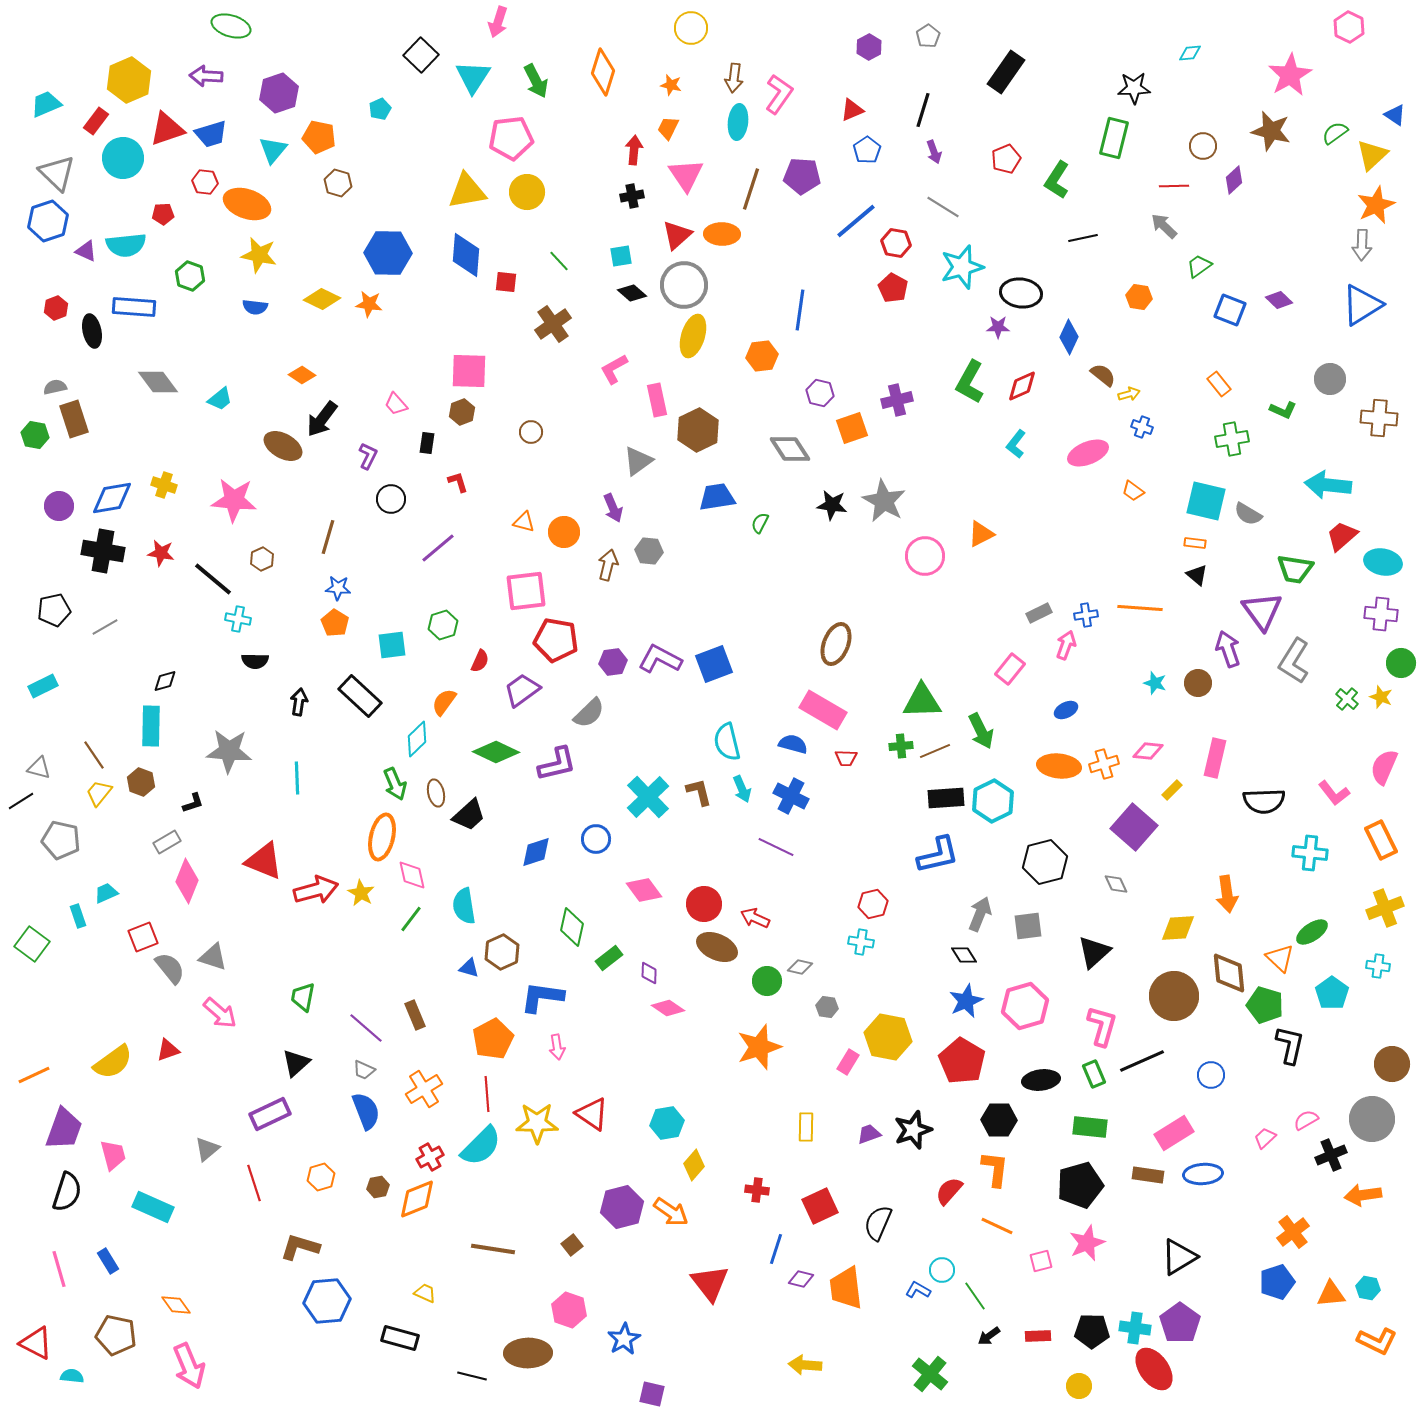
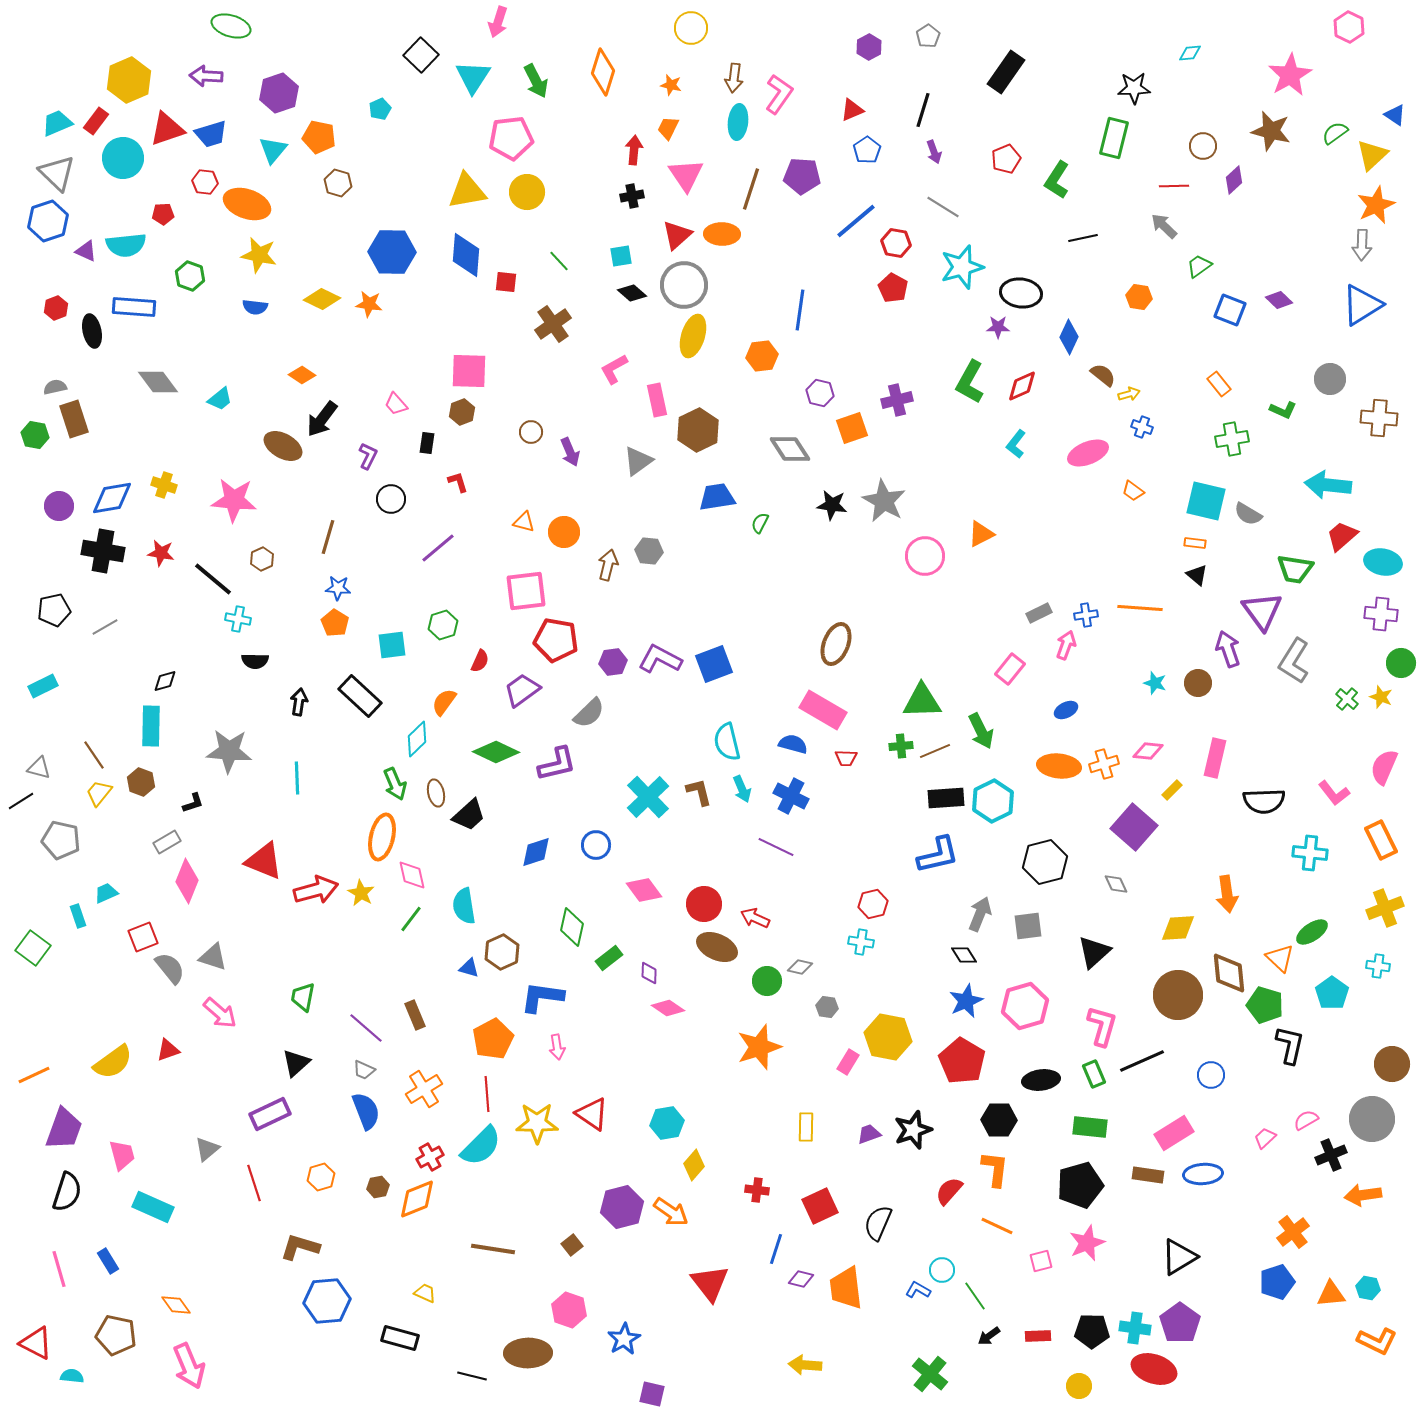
cyan trapezoid at (46, 104): moved 11 px right, 19 px down
blue hexagon at (388, 253): moved 4 px right, 1 px up
purple arrow at (613, 508): moved 43 px left, 56 px up
blue circle at (596, 839): moved 6 px down
green square at (32, 944): moved 1 px right, 4 px down
brown circle at (1174, 996): moved 4 px right, 1 px up
pink trapezoid at (113, 1155): moved 9 px right
red ellipse at (1154, 1369): rotated 36 degrees counterclockwise
